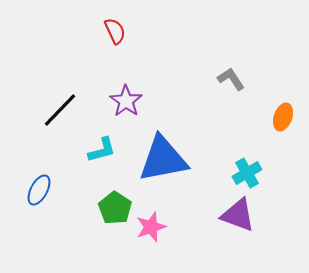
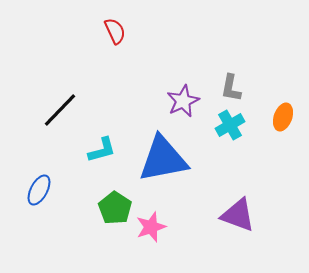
gray L-shape: moved 9 px down; rotated 136 degrees counterclockwise
purple star: moved 57 px right; rotated 12 degrees clockwise
cyan cross: moved 17 px left, 48 px up
